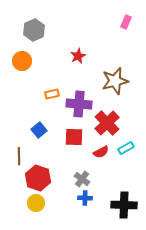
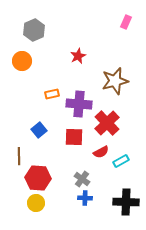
cyan rectangle: moved 5 px left, 13 px down
red hexagon: rotated 15 degrees counterclockwise
black cross: moved 2 px right, 3 px up
